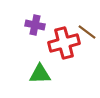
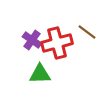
purple cross: moved 3 px left, 15 px down; rotated 24 degrees clockwise
red cross: moved 7 px left
